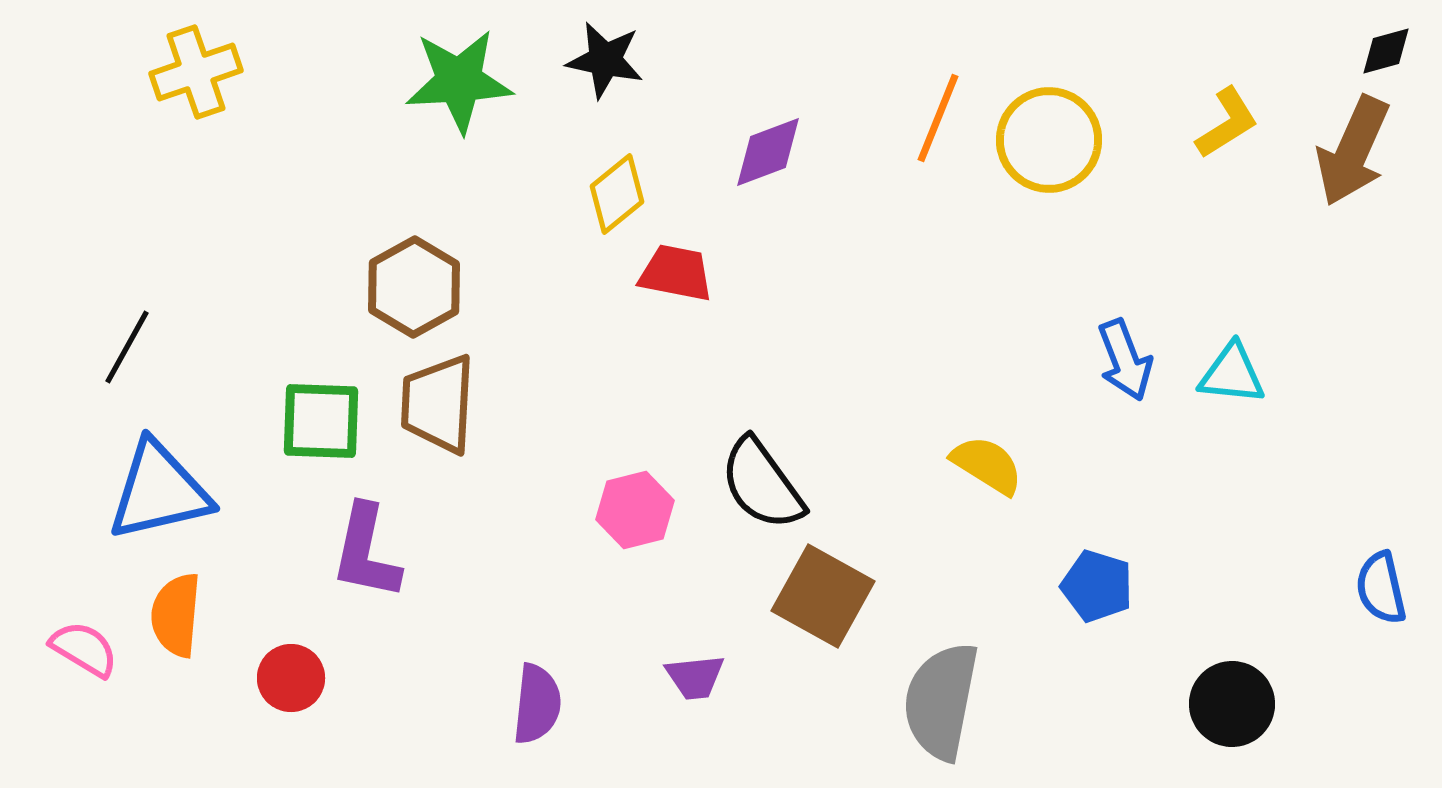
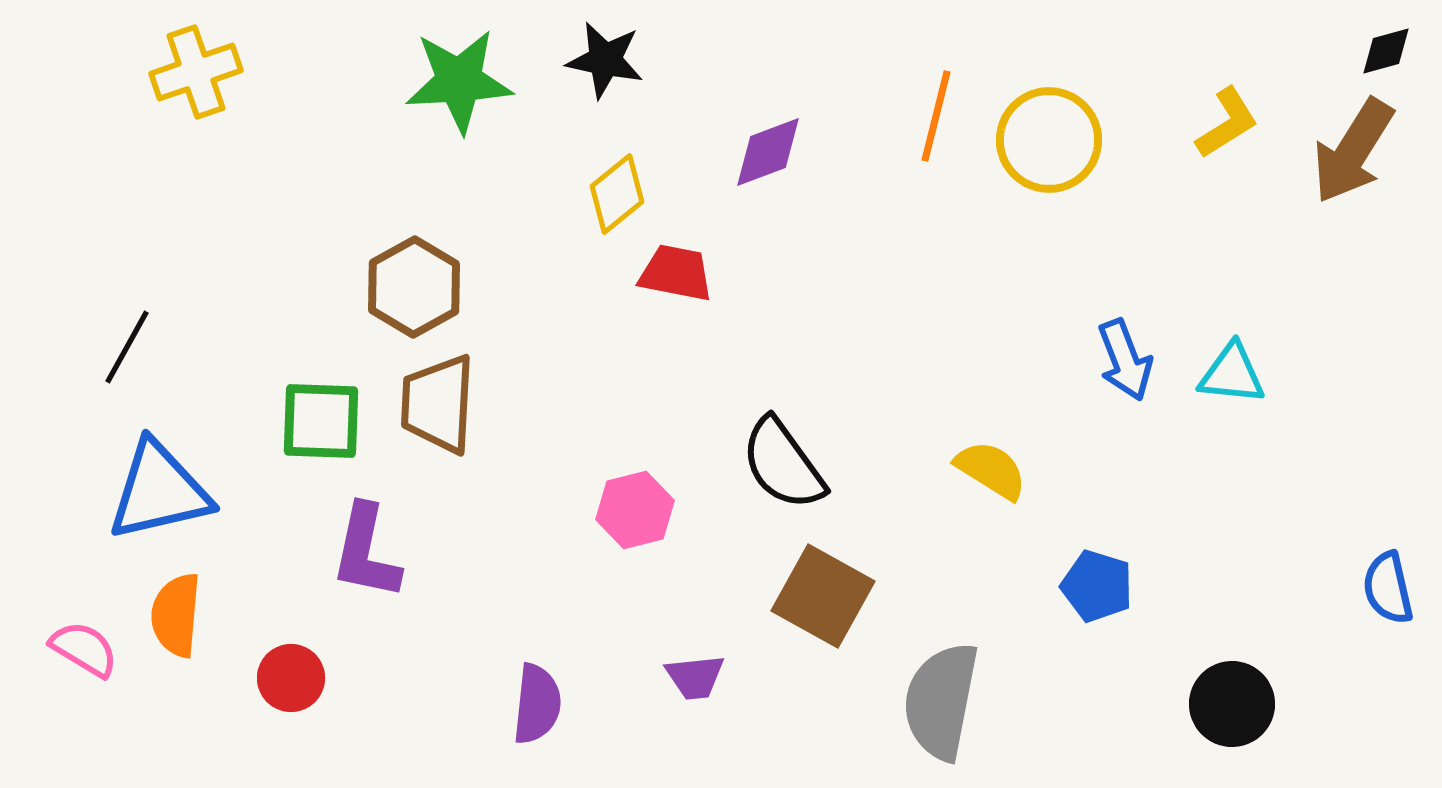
orange line: moved 2 px left, 2 px up; rotated 8 degrees counterclockwise
brown arrow: rotated 8 degrees clockwise
yellow semicircle: moved 4 px right, 5 px down
black semicircle: moved 21 px right, 20 px up
blue semicircle: moved 7 px right
